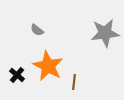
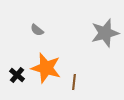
gray star: rotated 8 degrees counterclockwise
orange star: moved 2 px left, 2 px down; rotated 12 degrees counterclockwise
